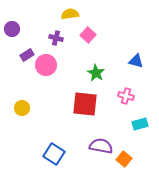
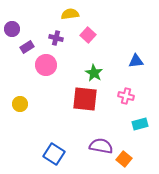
purple rectangle: moved 8 px up
blue triangle: rotated 21 degrees counterclockwise
green star: moved 2 px left
red square: moved 5 px up
yellow circle: moved 2 px left, 4 px up
